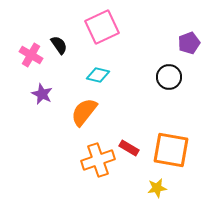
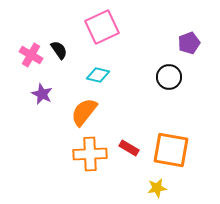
black semicircle: moved 5 px down
orange cross: moved 8 px left, 6 px up; rotated 16 degrees clockwise
